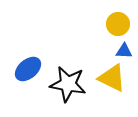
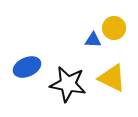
yellow circle: moved 4 px left, 4 px down
blue triangle: moved 31 px left, 11 px up
blue ellipse: moved 1 px left, 2 px up; rotated 16 degrees clockwise
